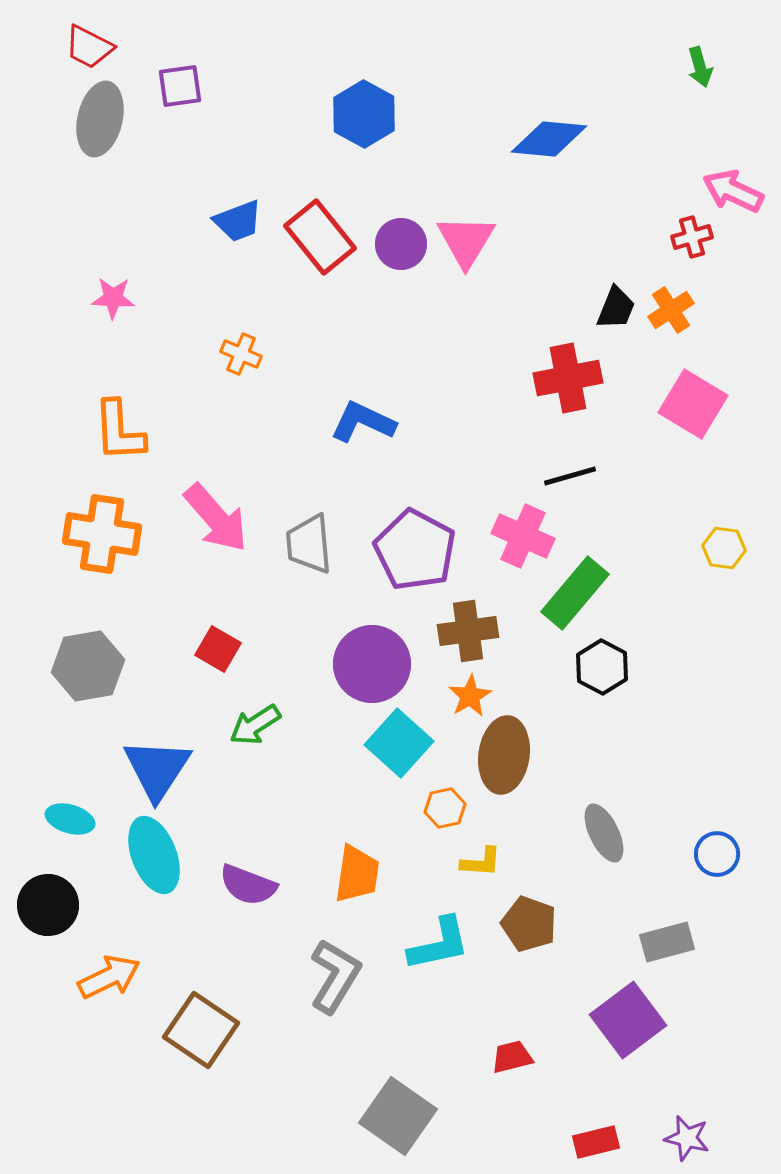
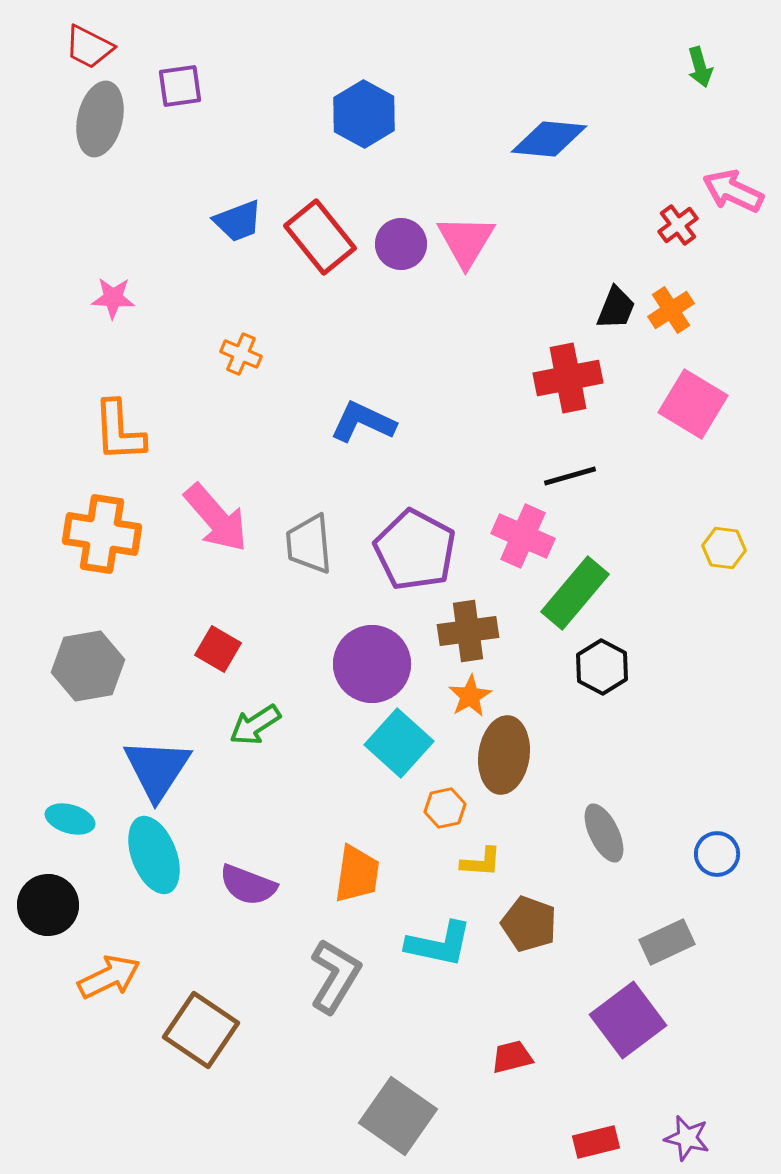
red cross at (692, 237): moved 14 px left, 12 px up; rotated 21 degrees counterclockwise
gray rectangle at (667, 942): rotated 10 degrees counterclockwise
cyan L-shape at (439, 944): rotated 24 degrees clockwise
